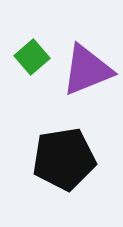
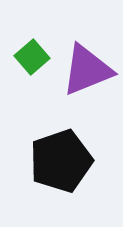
black pentagon: moved 3 px left, 2 px down; rotated 10 degrees counterclockwise
